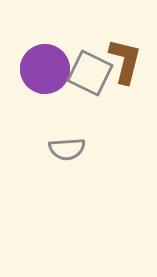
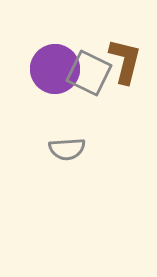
purple circle: moved 10 px right
gray square: moved 1 px left
